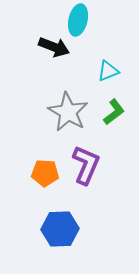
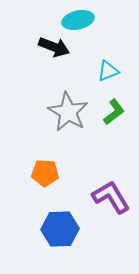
cyan ellipse: rotated 64 degrees clockwise
purple L-shape: moved 25 px right, 32 px down; rotated 54 degrees counterclockwise
